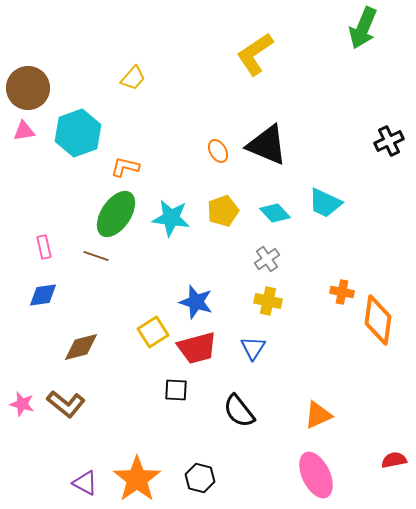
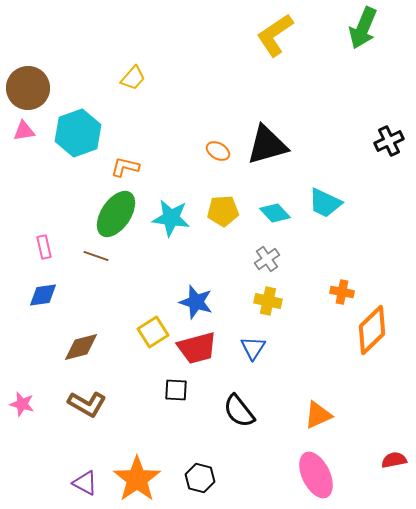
yellow L-shape: moved 20 px right, 19 px up
black triangle: rotated 39 degrees counterclockwise
orange ellipse: rotated 30 degrees counterclockwise
yellow pentagon: rotated 16 degrees clockwise
orange diamond: moved 6 px left, 10 px down; rotated 39 degrees clockwise
brown L-shape: moved 21 px right; rotated 9 degrees counterclockwise
